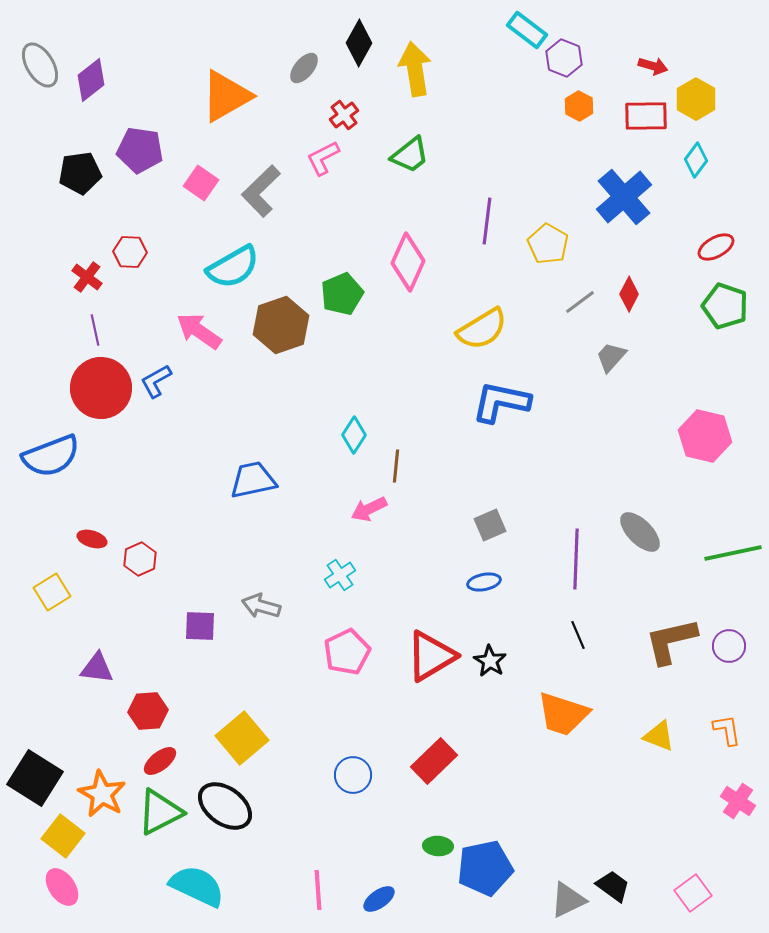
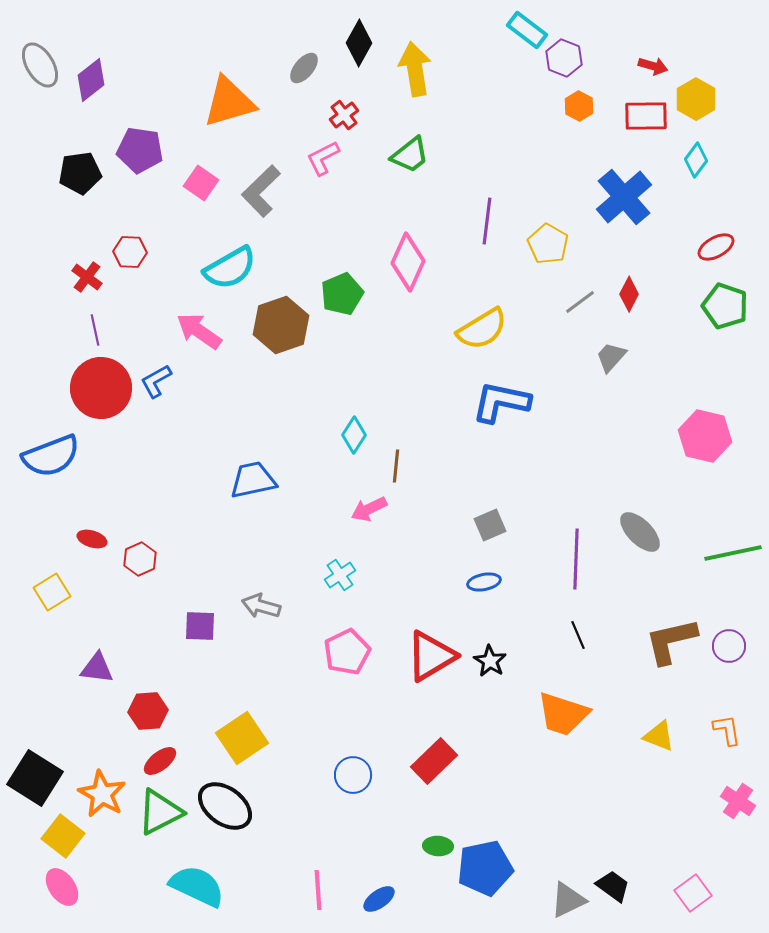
orange triangle at (226, 96): moved 3 px right, 6 px down; rotated 14 degrees clockwise
cyan semicircle at (233, 267): moved 3 px left, 1 px down
yellow square at (242, 738): rotated 6 degrees clockwise
